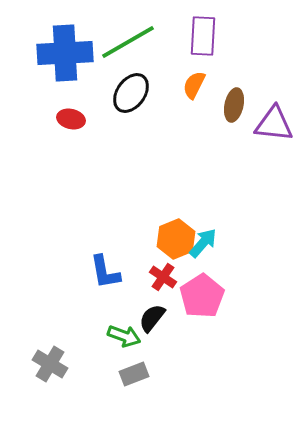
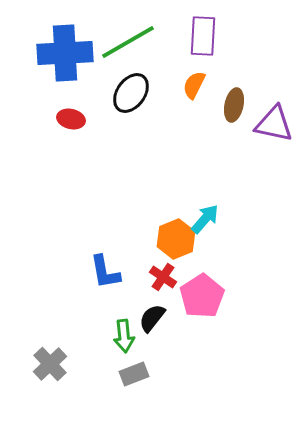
purple triangle: rotated 6 degrees clockwise
cyan arrow: moved 2 px right, 24 px up
green arrow: rotated 64 degrees clockwise
gray cross: rotated 16 degrees clockwise
